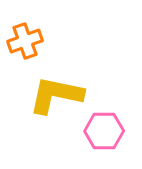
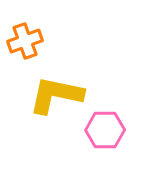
pink hexagon: moved 1 px right, 1 px up
